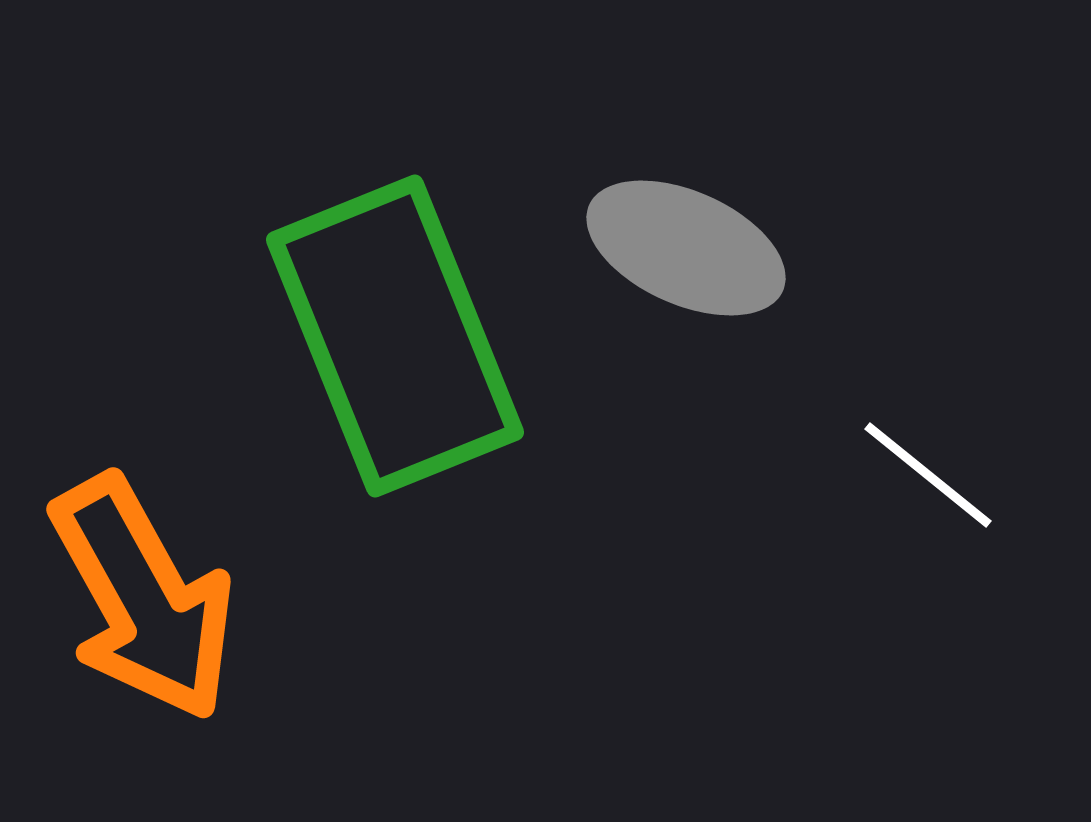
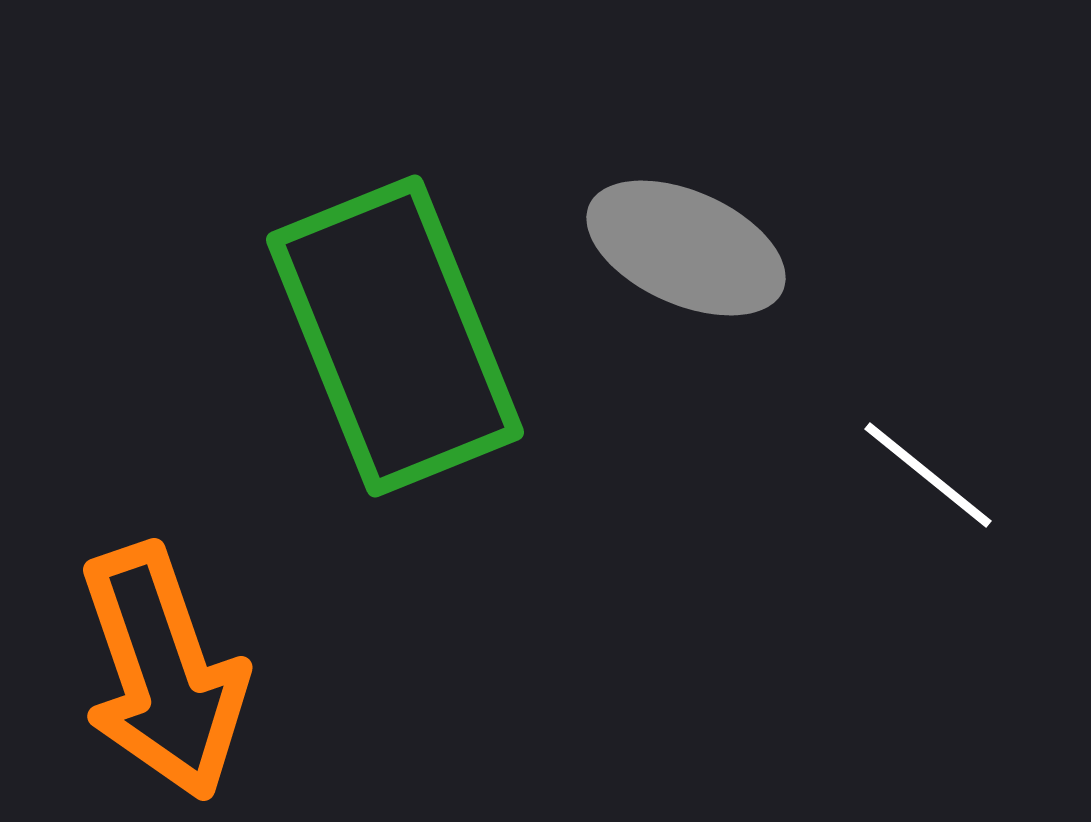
orange arrow: moved 20 px right, 74 px down; rotated 10 degrees clockwise
